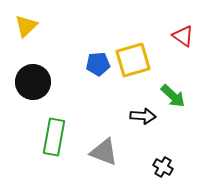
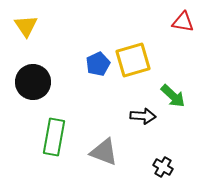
yellow triangle: rotated 20 degrees counterclockwise
red triangle: moved 14 px up; rotated 25 degrees counterclockwise
blue pentagon: rotated 20 degrees counterclockwise
